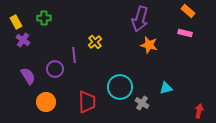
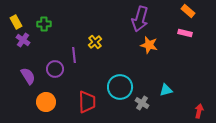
green cross: moved 6 px down
cyan triangle: moved 2 px down
